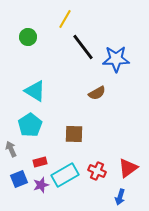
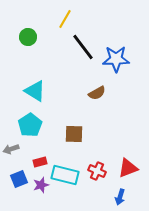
gray arrow: rotated 84 degrees counterclockwise
red triangle: rotated 15 degrees clockwise
cyan rectangle: rotated 44 degrees clockwise
